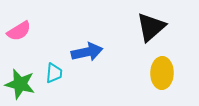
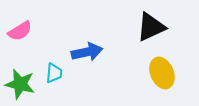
black triangle: rotated 16 degrees clockwise
pink semicircle: moved 1 px right
yellow ellipse: rotated 24 degrees counterclockwise
